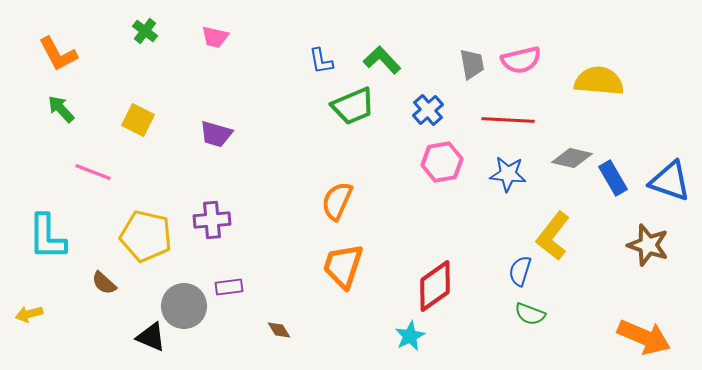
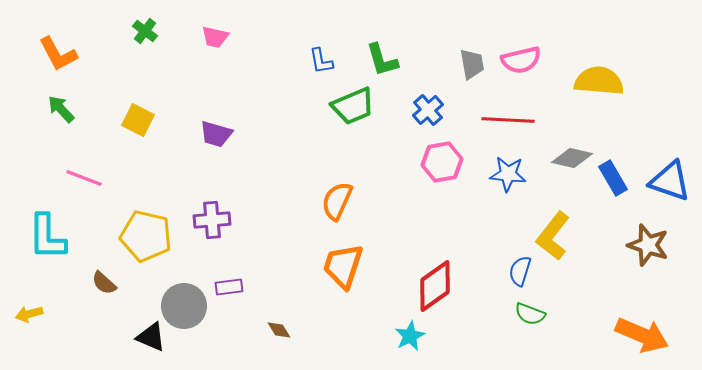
green L-shape: rotated 153 degrees counterclockwise
pink line: moved 9 px left, 6 px down
orange arrow: moved 2 px left, 2 px up
